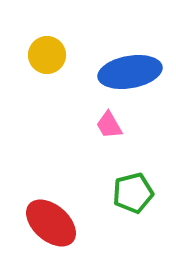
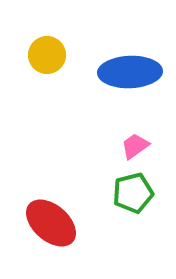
blue ellipse: rotated 8 degrees clockwise
pink trapezoid: moved 26 px right, 21 px down; rotated 84 degrees clockwise
